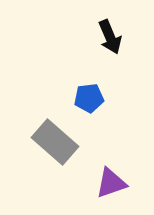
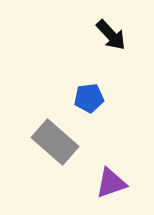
black arrow: moved 1 px right, 2 px up; rotated 20 degrees counterclockwise
